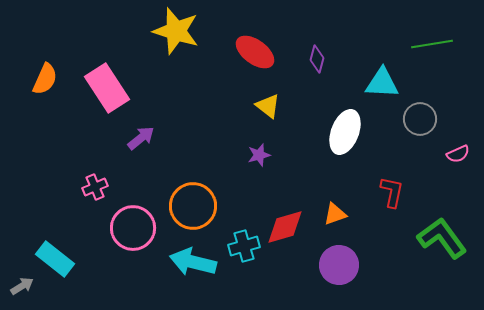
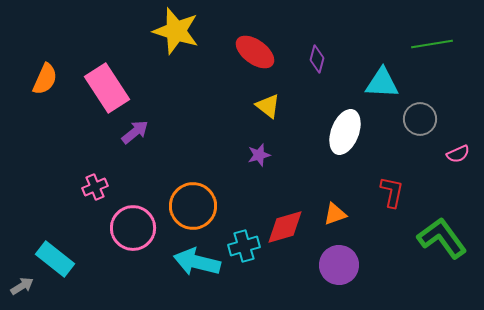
purple arrow: moved 6 px left, 6 px up
cyan arrow: moved 4 px right
